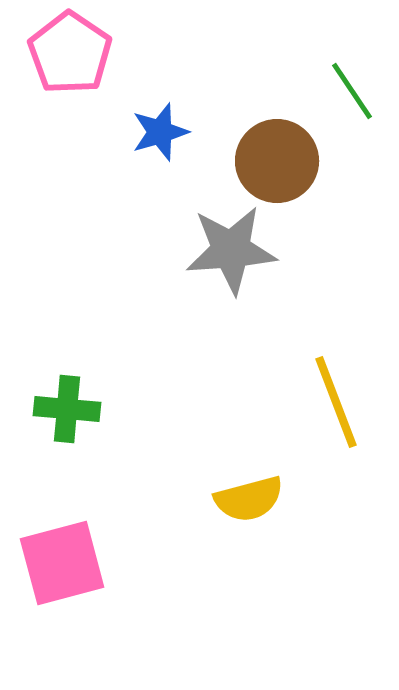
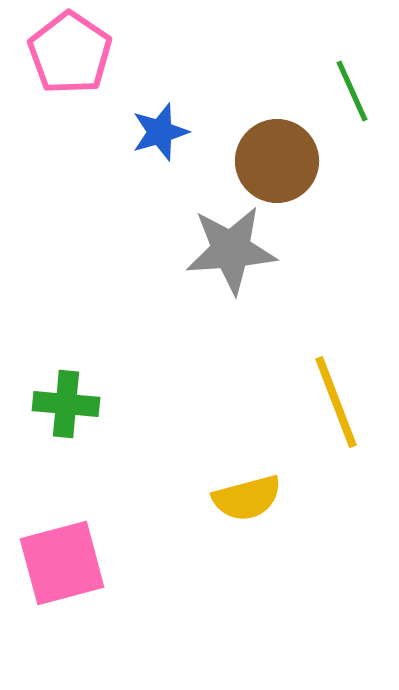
green line: rotated 10 degrees clockwise
green cross: moved 1 px left, 5 px up
yellow semicircle: moved 2 px left, 1 px up
